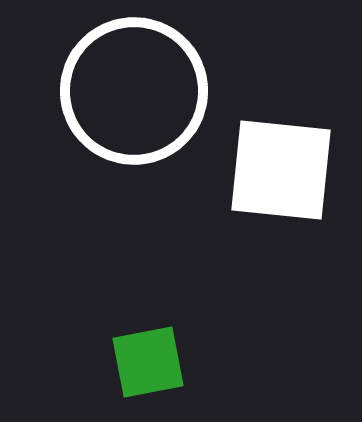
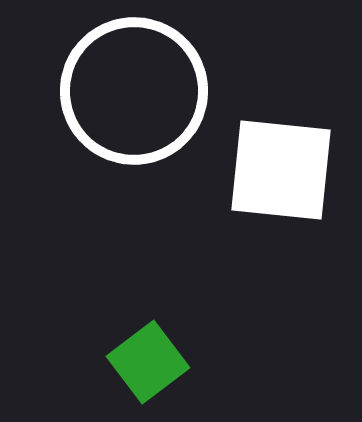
green square: rotated 26 degrees counterclockwise
